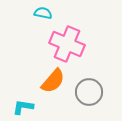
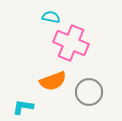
cyan semicircle: moved 8 px right, 4 px down
pink cross: moved 4 px right, 1 px up
orange semicircle: rotated 28 degrees clockwise
